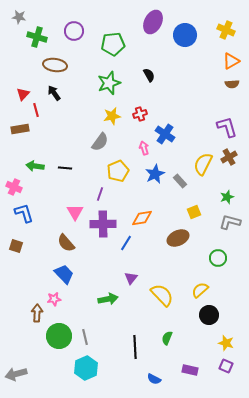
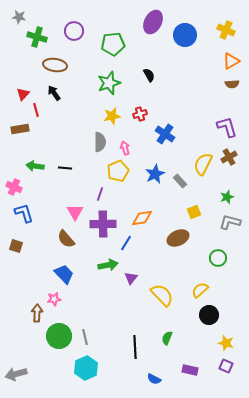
gray semicircle at (100, 142): rotated 36 degrees counterclockwise
pink arrow at (144, 148): moved 19 px left
brown semicircle at (66, 243): moved 4 px up
green arrow at (108, 299): moved 34 px up
